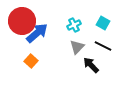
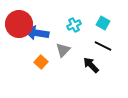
red circle: moved 3 px left, 3 px down
blue arrow: rotated 130 degrees counterclockwise
gray triangle: moved 14 px left, 3 px down
orange square: moved 10 px right, 1 px down
